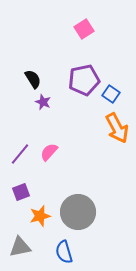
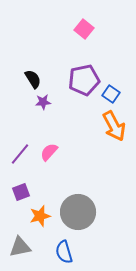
pink square: rotated 18 degrees counterclockwise
purple star: rotated 28 degrees counterclockwise
orange arrow: moved 3 px left, 2 px up
